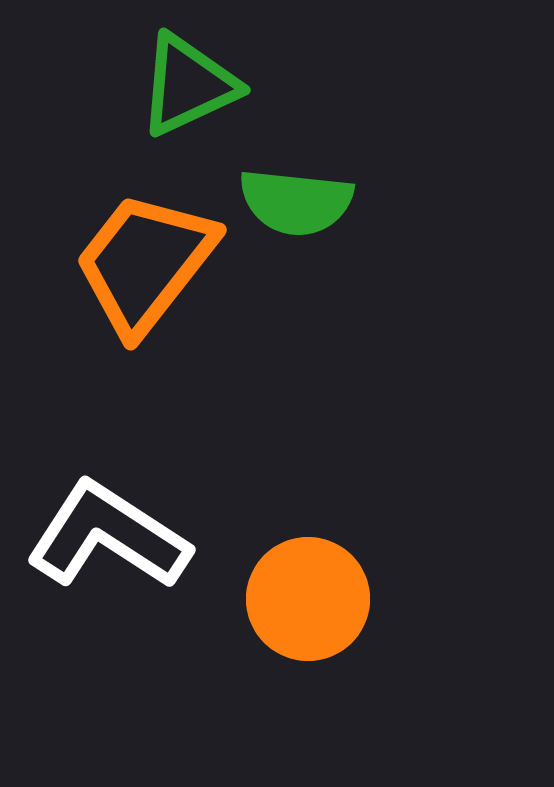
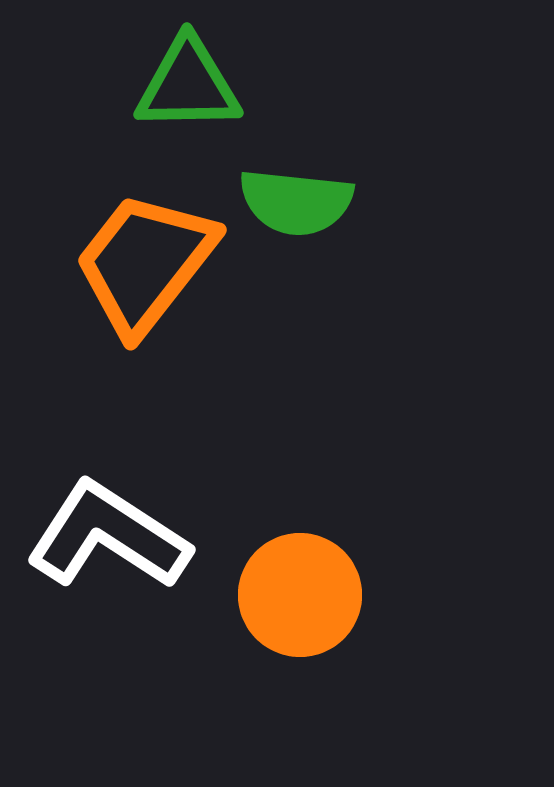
green triangle: rotated 24 degrees clockwise
orange circle: moved 8 px left, 4 px up
